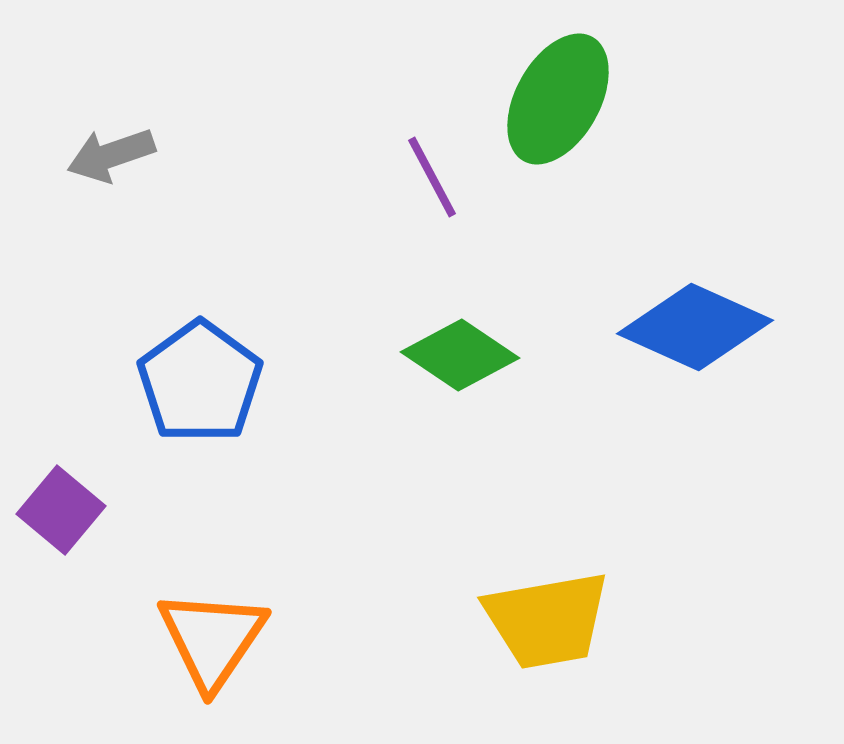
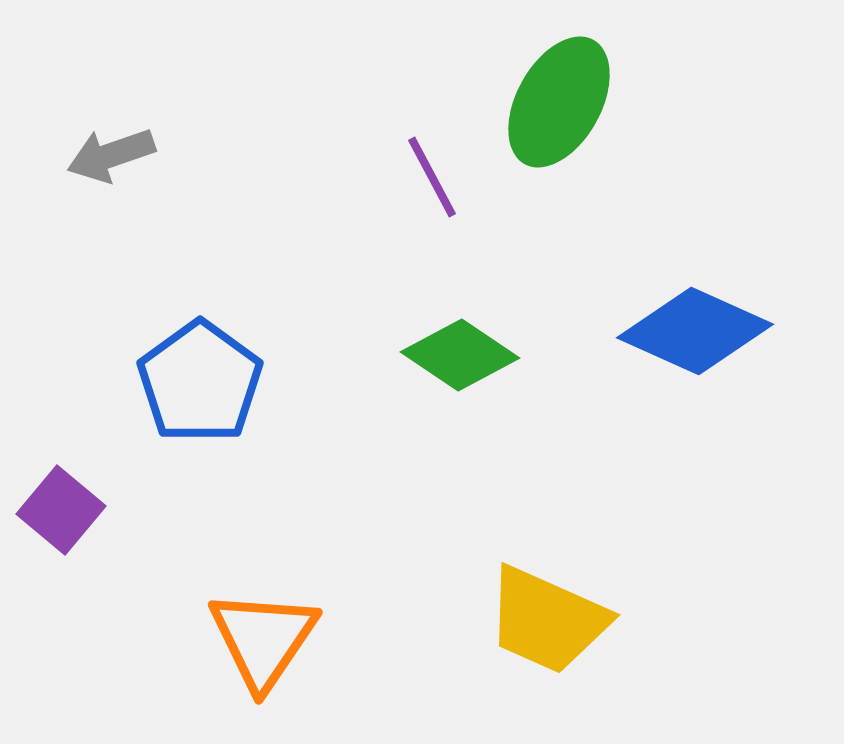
green ellipse: moved 1 px right, 3 px down
blue diamond: moved 4 px down
yellow trapezoid: rotated 34 degrees clockwise
orange triangle: moved 51 px right
